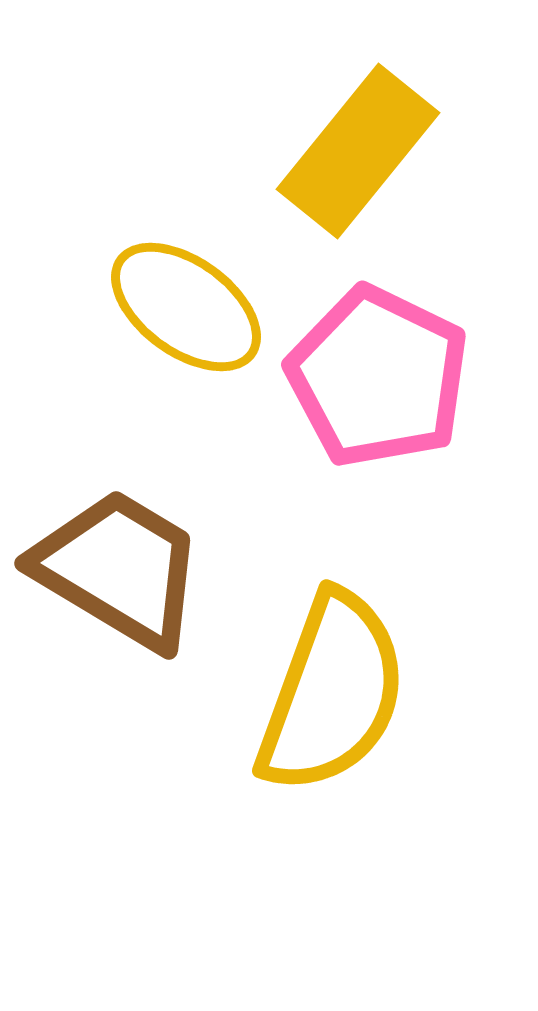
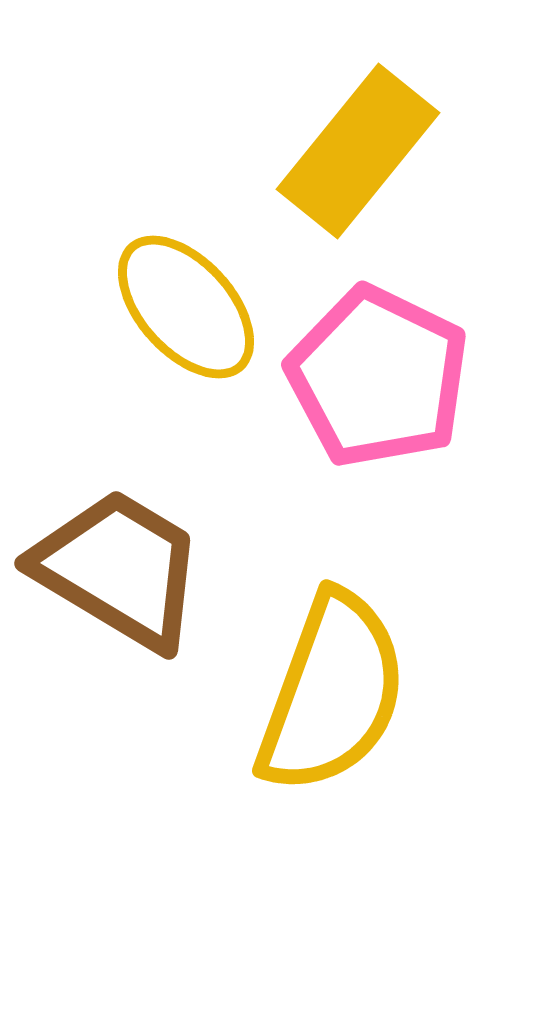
yellow ellipse: rotated 12 degrees clockwise
